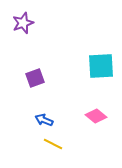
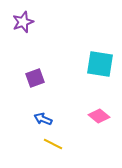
purple star: moved 1 px up
cyan square: moved 1 px left, 2 px up; rotated 12 degrees clockwise
pink diamond: moved 3 px right
blue arrow: moved 1 px left, 1 px up
